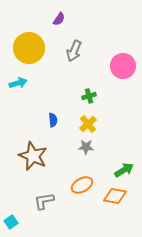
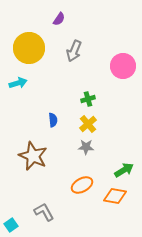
green cross: moved 1 px left, 3 px down
gray L-shape: moved 11 px down; rotated 70 degrees clockwise
cyan square: moved 3 px down
